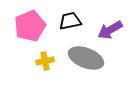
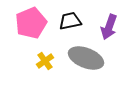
pink pentagon: moved 1 px right, 3 px up
purple arrow: moved 1 px left, 3 px up; rotated 40 degrees counterclockwise
yellow cross: rotated 24 degrees counterclockwise
